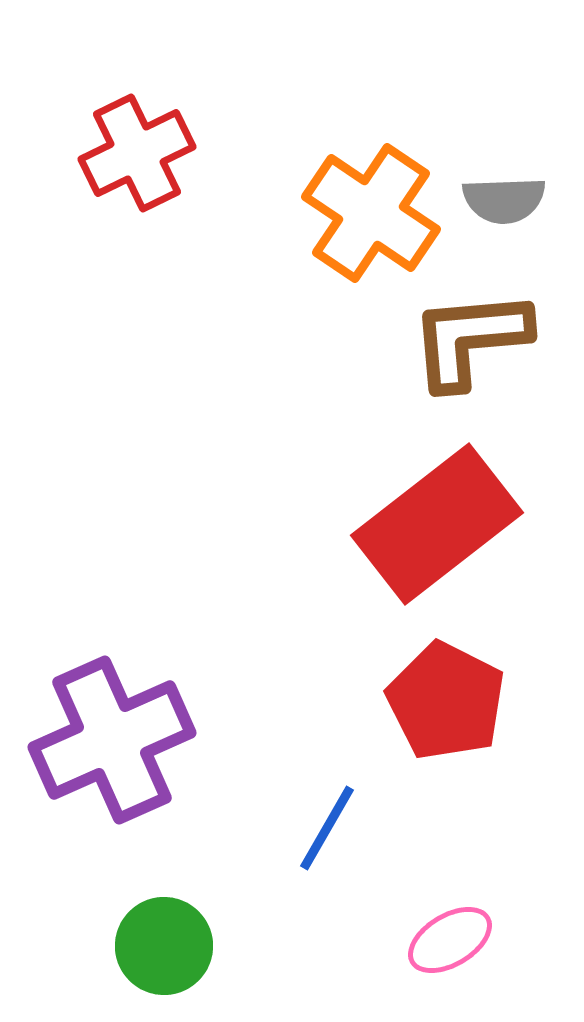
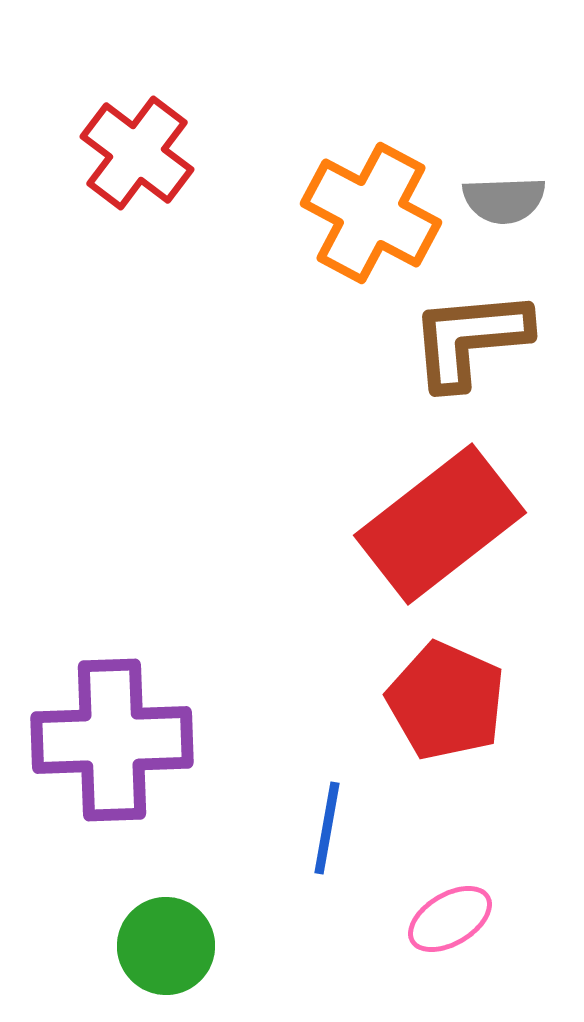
red cross: rotated 27 degrees counterclockwise
orange cross: rotated 6 degrees counterclockwise
red rectangle: moved 3 px right
red pentagon: rotated 3 degrees counterclockwise
purple cross: rotated 22 degrees clockwise
blue line: rotated 20 degrees counterclockwise
pink ellipse: moved 21 px up
green circle: moved 2 px right
